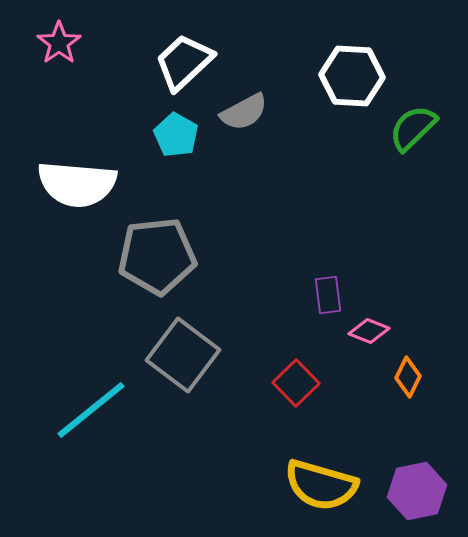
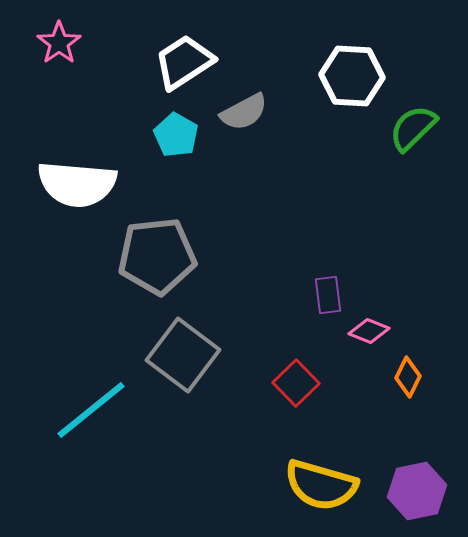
white trapezoid: rotated 10 degrees clockwise
